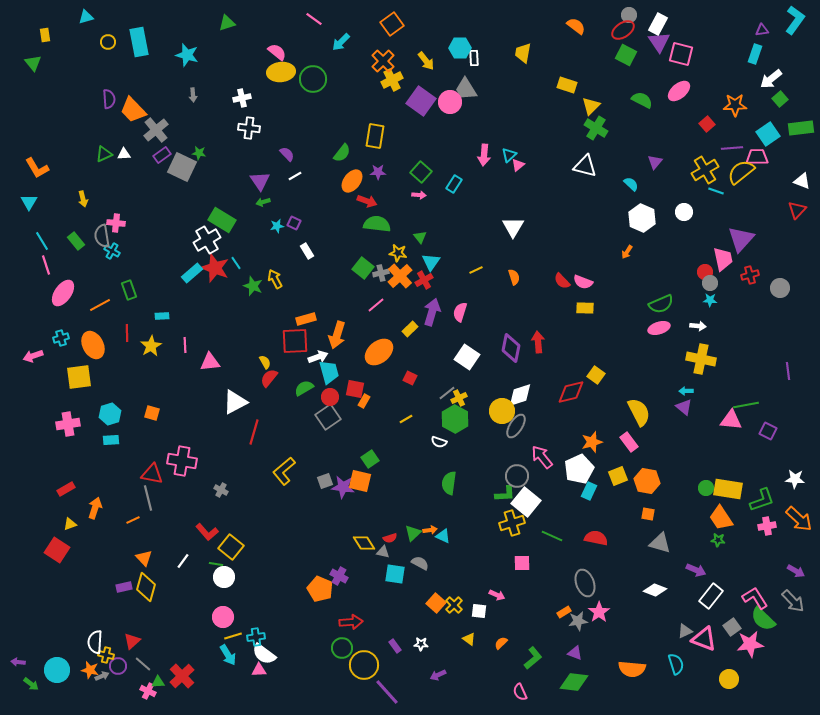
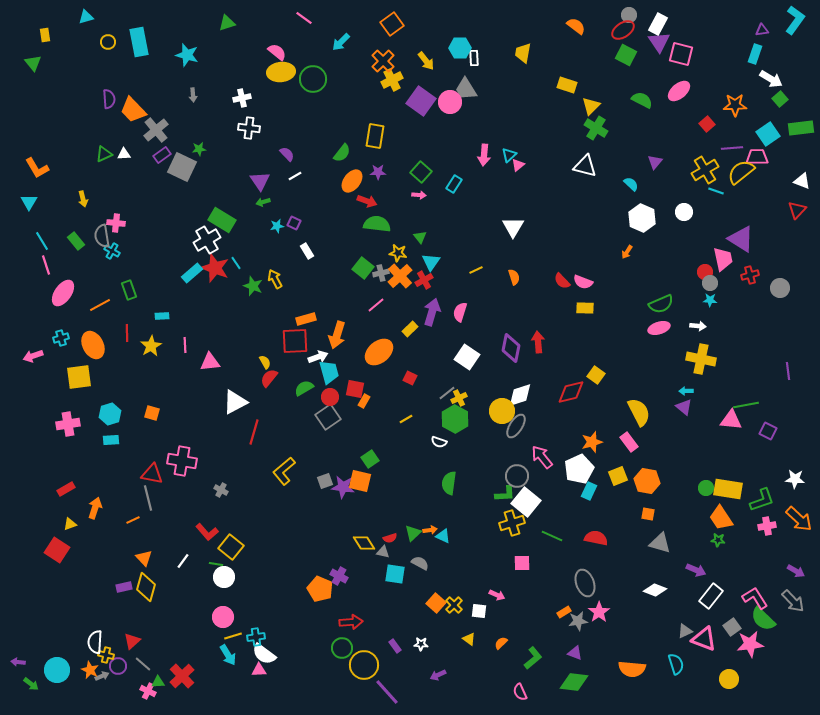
pink line at (314, 19): moved 10 px left, 1 px up
white arrow at (771, 79): rotated 110 degrees counterclockwise
green star at (199, 153): moved 4 px up; rotated 16 degrees counterclockwise
purple triangle at (741, 239): rotated 40 degrees counterclockwise
orange star at (90, 670): rotated 12 degrees clockwise
